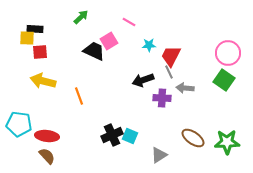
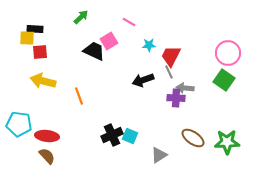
purple cross: moved 14 px right
